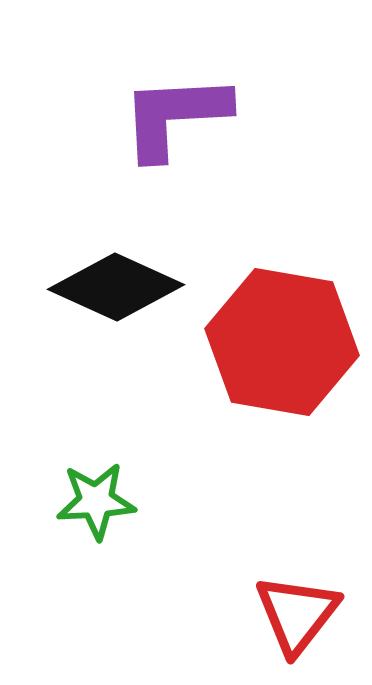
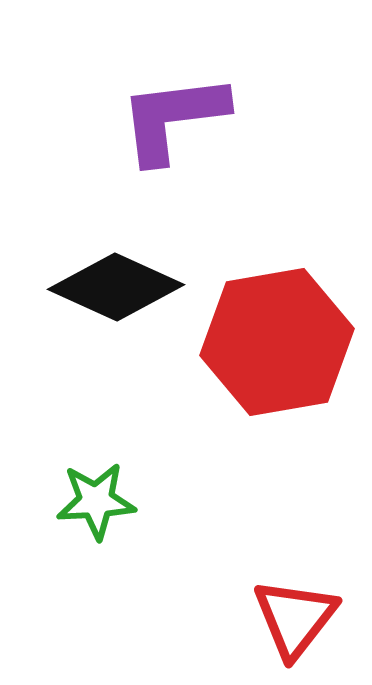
purple L-shape: moved 2 px left, 2 px down; rotated 4 degrees counterclockwise
red hexagon: moved 5 px left; rotated 20 degrees counterclockwise
red triangle: moved 2 px left, 4 px down
